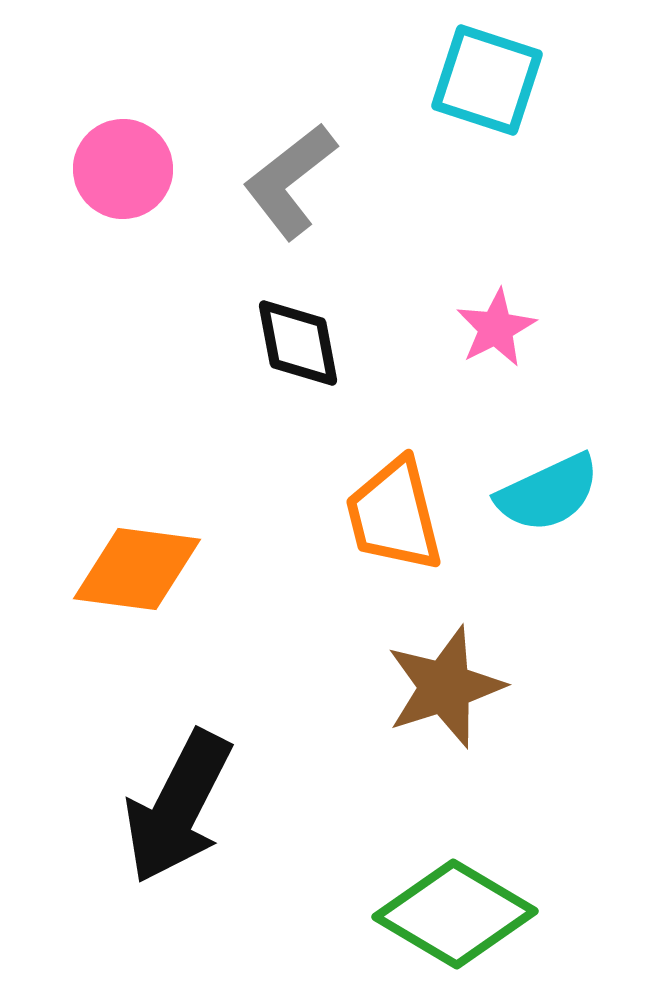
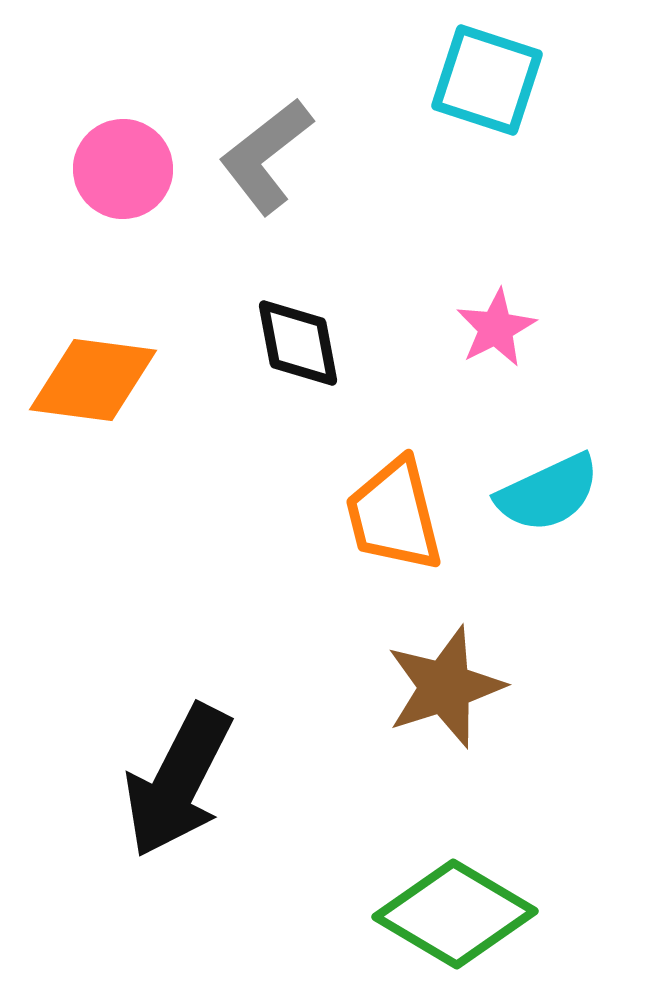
gray L-shape: moved 24 px left, 25 px up
orange diamond: moved 44 px left, 189 px up
black arrow: moved 26 px up
